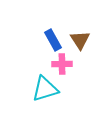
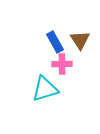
blue rectangle: moved 2 px right, 2 px down
